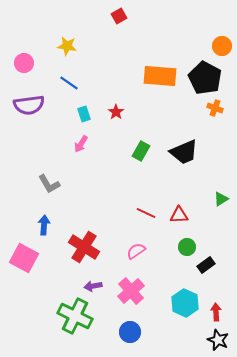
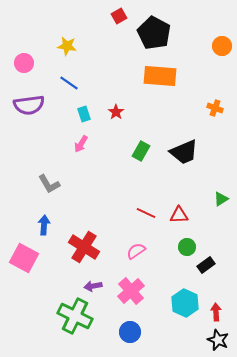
black pentagon: moved 51 px left, 45 px up
